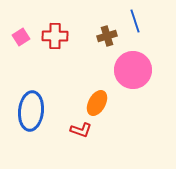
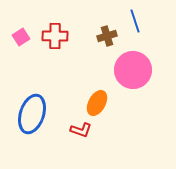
blue ellipse: moved 1 px right, 3 px down; rotated 12 degrees clockwise
